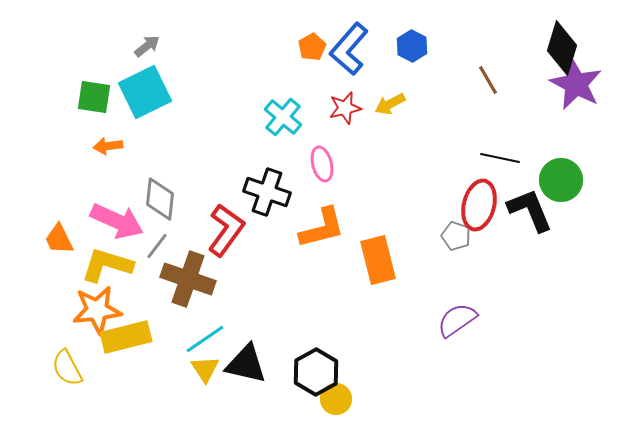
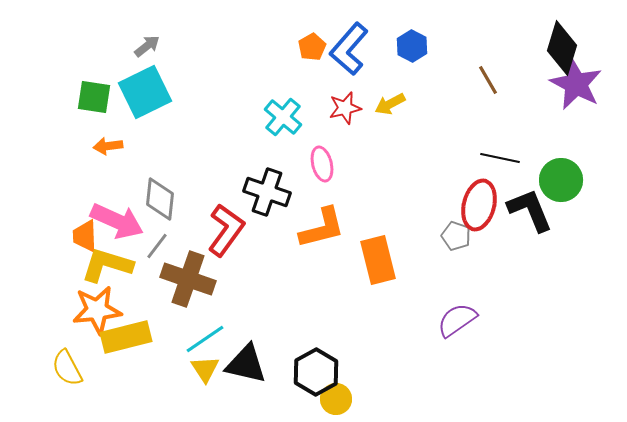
orange trapezoid: moved 26 px right, 3 px up; rotated 24 degrees clockwise
